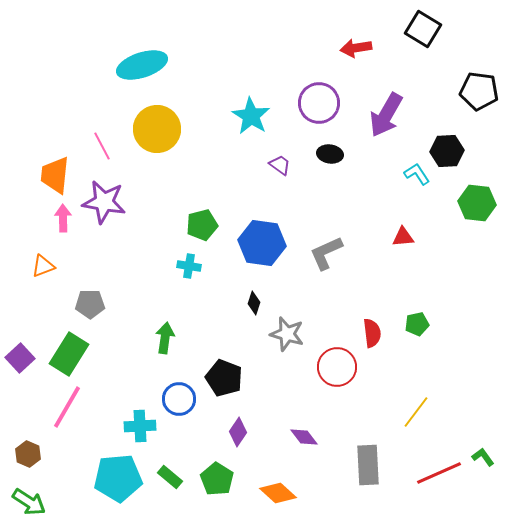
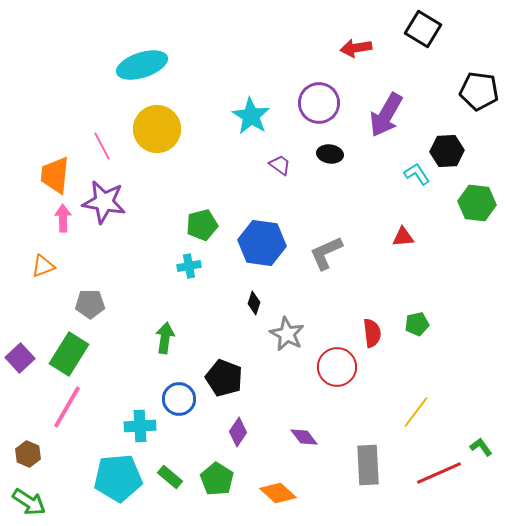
cyan cross at (189, 266): rotated 20 degrees counterclockwise
gray star at (287, 334): rotated 12 degrees clockwise
green L-shape at (483, 457): moved 2 px left, 10 px up
